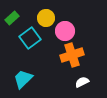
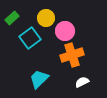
cyan trapezoid: moved 16 px right
